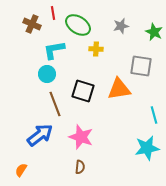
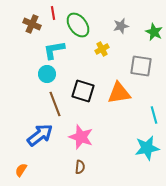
green ellipse: rotated 20 degrees clockwise
yellow cross: moved 6 px right; rotated 32 degrees counterclockwise
orange triangle: moved 4 px down
